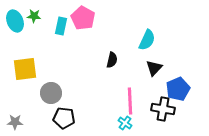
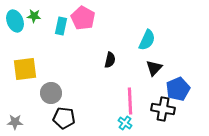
black semicircle: moved 2 px left
